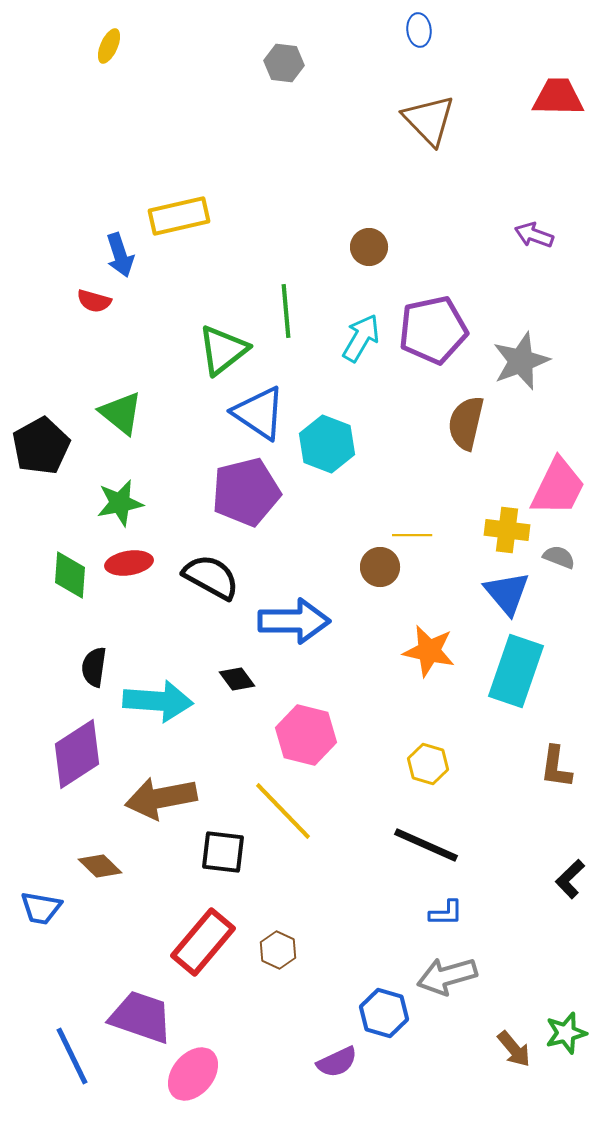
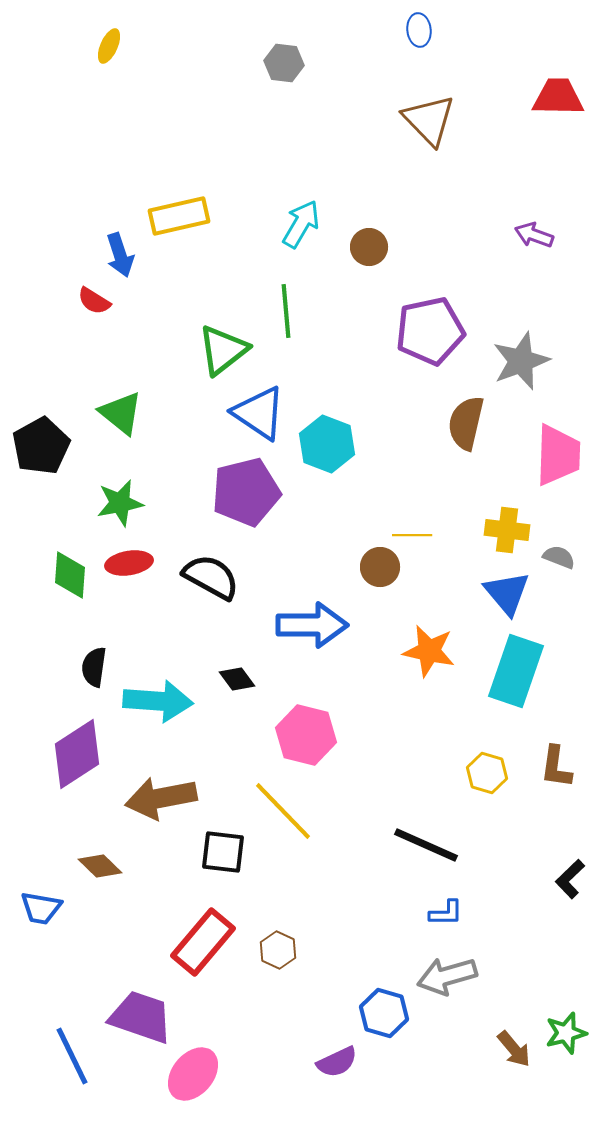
red semicircle at (94, 301): rotated 16 degrees clockwise
purple pentagon at (433, 330): moved 3 px left, 1 px down
cyan arrow at (361, 338): moved 60 px left, 114 px up
pink trapezoid at (558, 487): moved 32 px up; rotated 24 degrees counterclockwise
blue arrow at (294, 621): moved 18 px right, 4 px down
yellow hexagon at (428, 764): moved 59 px right, 9 px down
